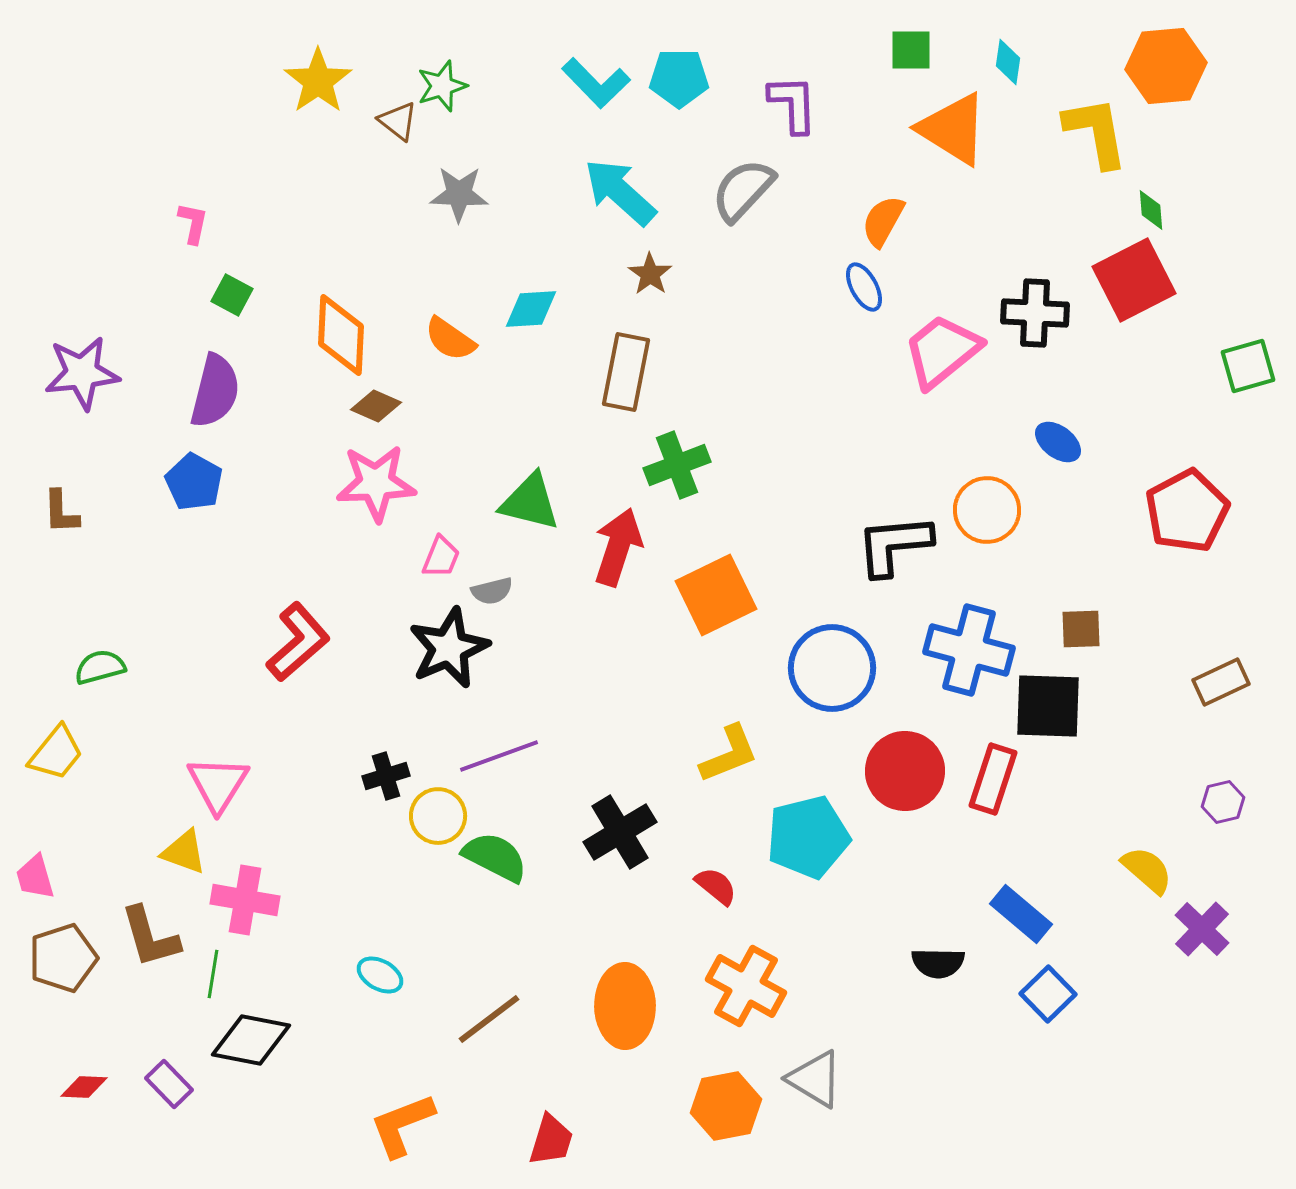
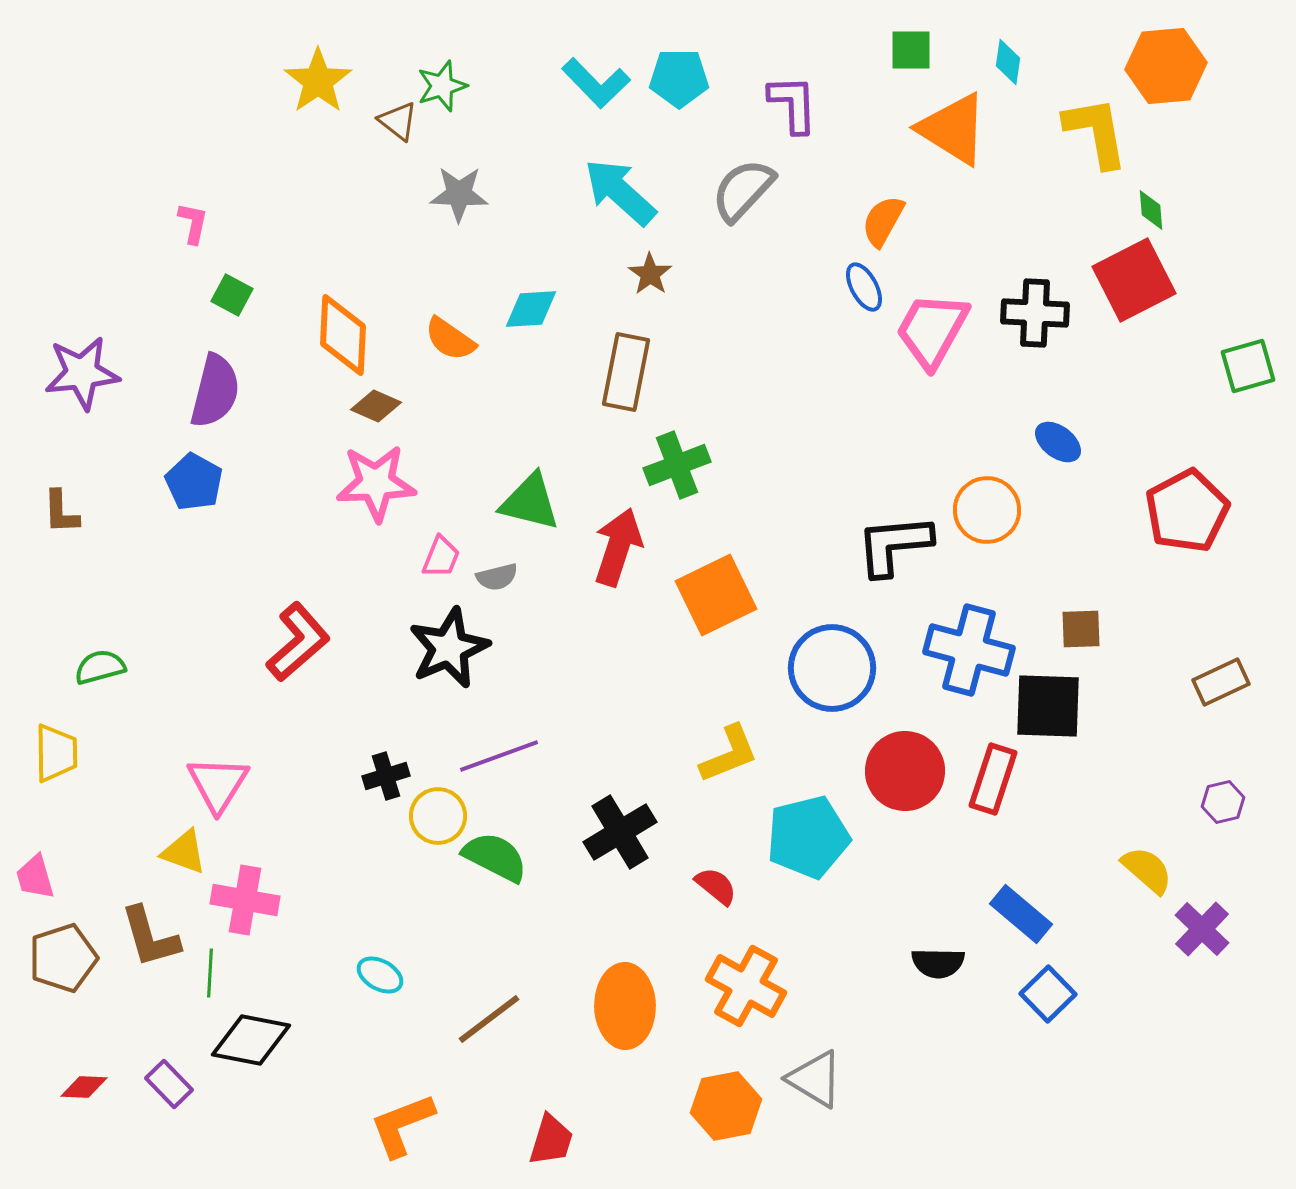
orange diamond at (341, 335): moved 2 px right
pink trapezoid at (942, 351): moved 10 px left, 21 px up; rotated 22 degrees counterclockwise
gray semicircle at (492, 591): moved 5 px right, 14 px up
yellow trapezoid at (56, 753): rotated 40 degrees counterclockwise
green line at (213, 974): moved 3 px left, 1 px up; rotated 6 degrees counterclockwise
